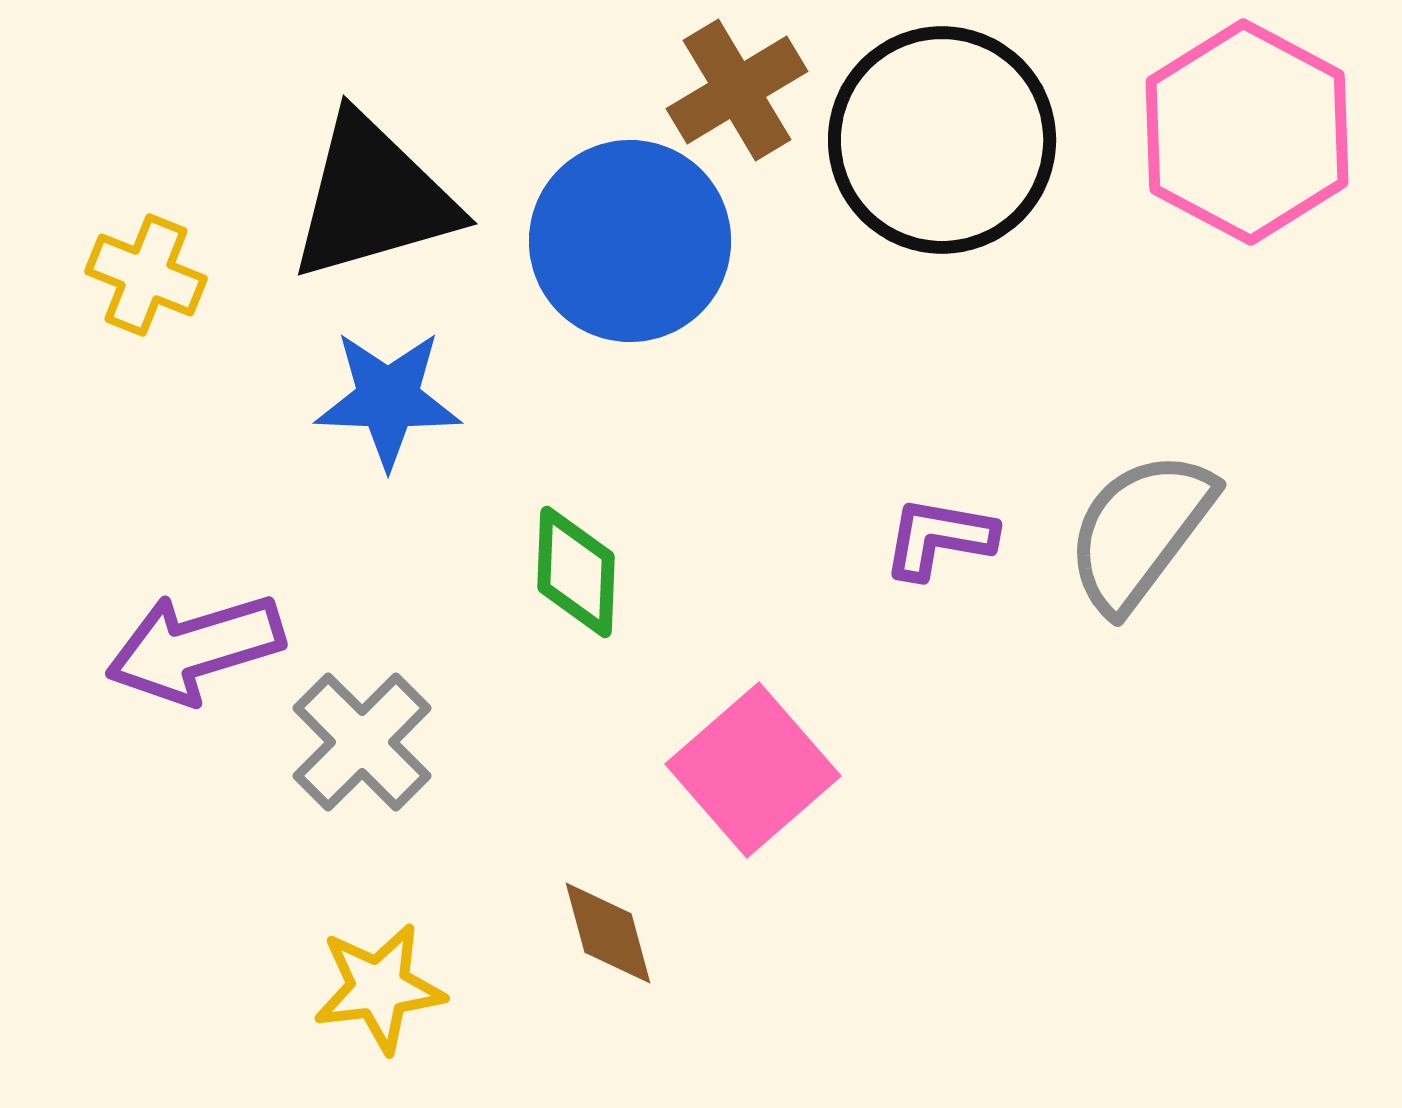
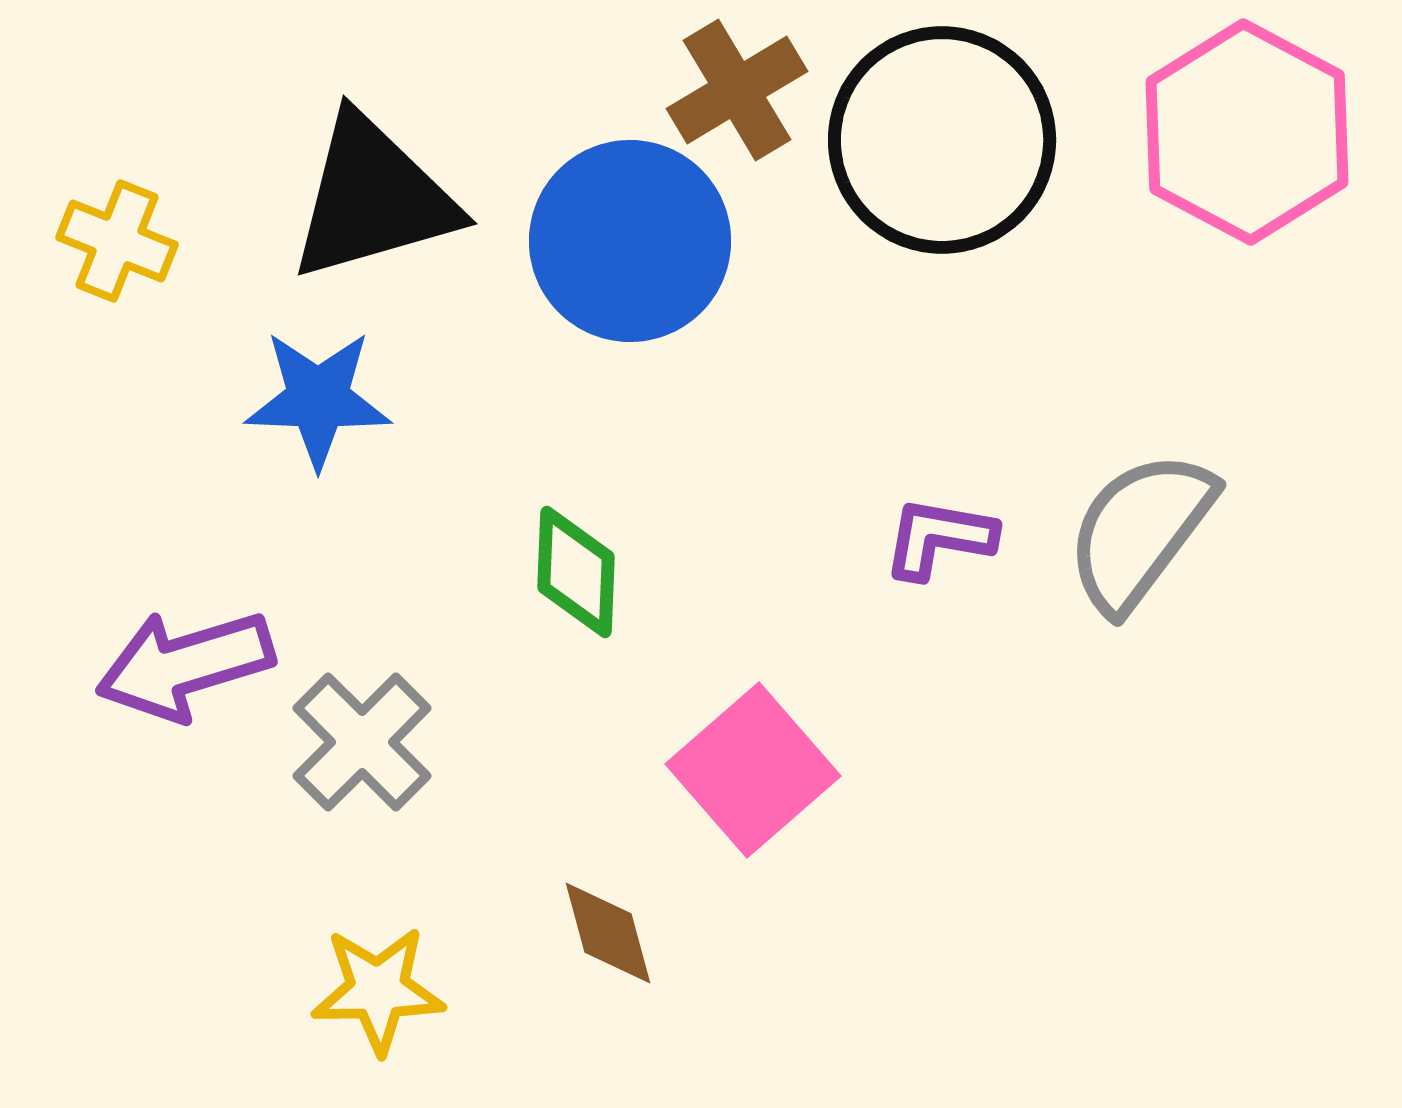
yellow cross: moved 29 px left, 34 px up
blue star: moved 70 px left
purple arrow: moved 10 px left, 17 px down
yellow star: moved 1 px left, 2 px down; rotated 6 degrees clockwise
